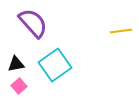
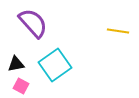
yellow line: moved 3 px left; rotated 15 degrees clockwise
pink square: moved 2 px right; rotated 21 degrees counterclockwise
